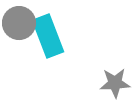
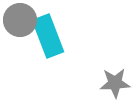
gray circle: moved 1 px right, 3 px up
